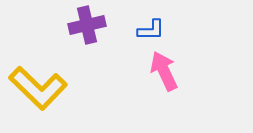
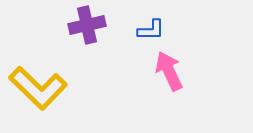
pink arrow: moved 5 px right
